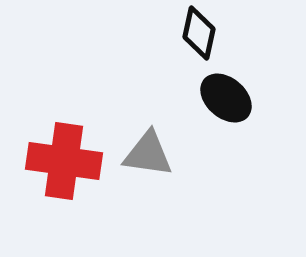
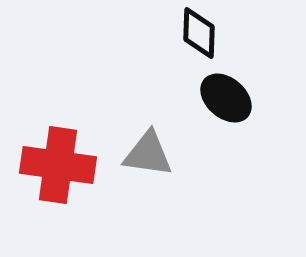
black diamond: rotated 10 degrees counterclockwise
red cross: moved 6 px left, 4 px down
